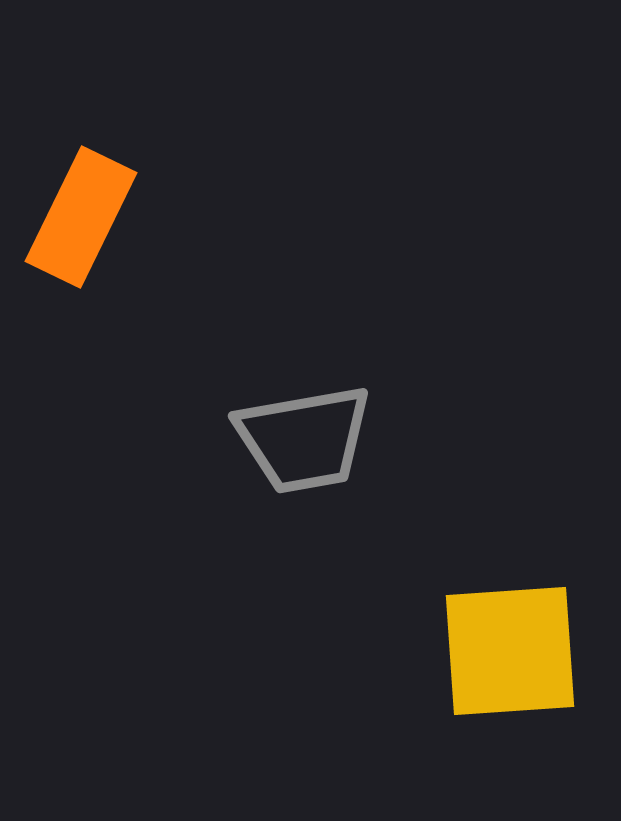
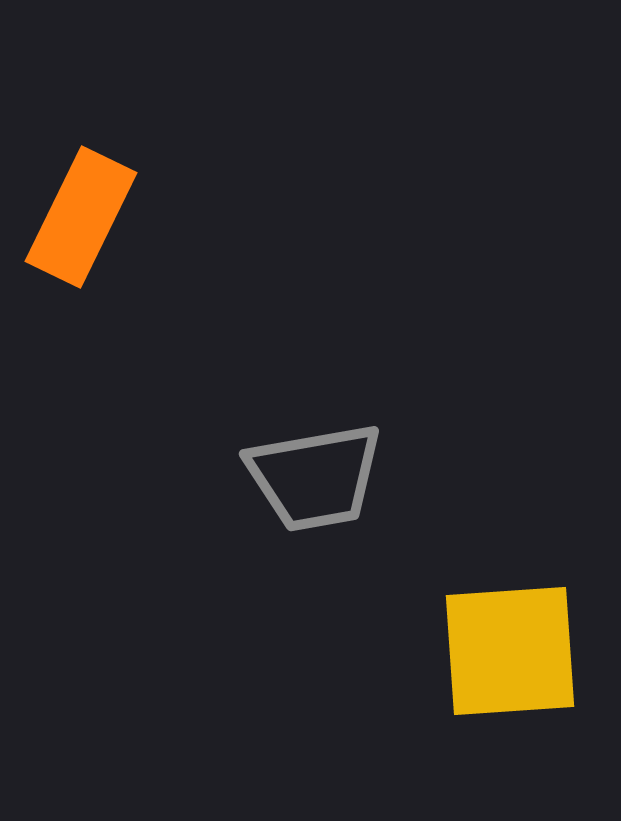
gray trapezoid: moved 11 px right, 38 px down
